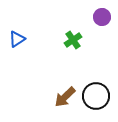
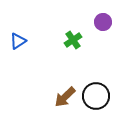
purple circle: moved 1 px right, 5 px down
blue triangle: moved 1 px right, 2 px down
